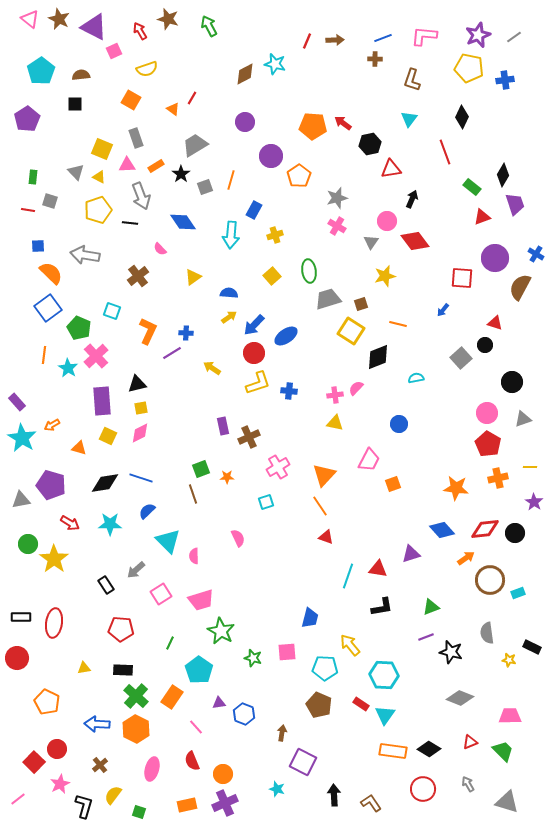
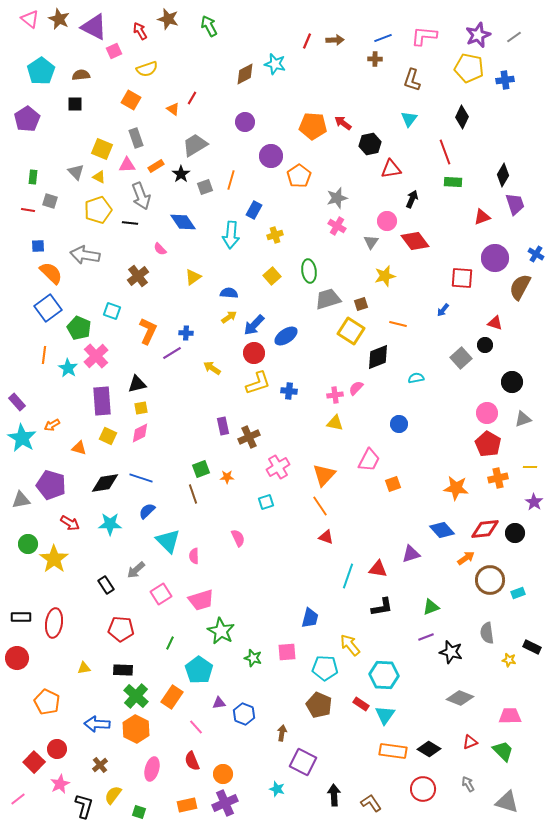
green rectangle at (472, 187): moved 19 px left, 5 px up; rotated 36 degrees counterclockwise
